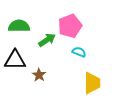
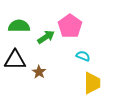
pink pentagon: rotated 15 degrees counterclockwise
green arrow: moved 1 px left, 3 px up
cyan semicircle: moved 4 px right, 4 px down
brown star: moved 3 px up
